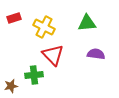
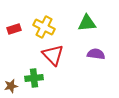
red rectangle: moved 11 px down
green cross: moved 3 px down
